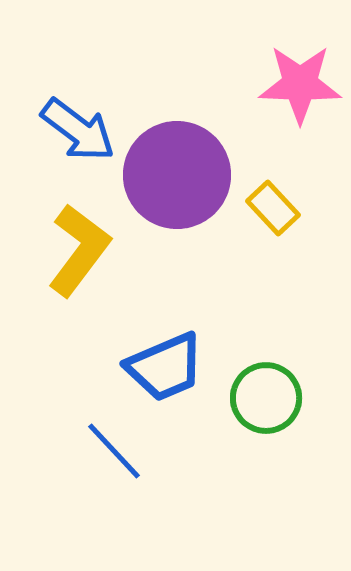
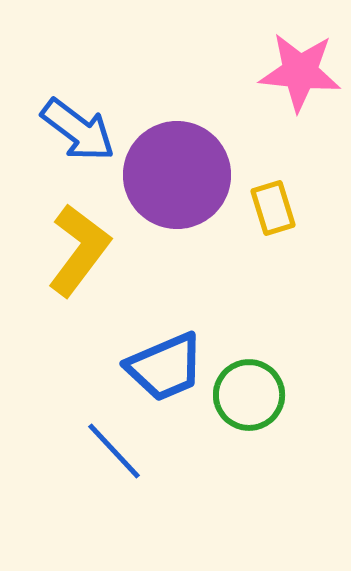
pink star: moved 12 px up; rotated 4 degrees clockwise
yellow rectangle: rotated 26 degrees clockwise
green circle: moved 17 px left, 3 px up
